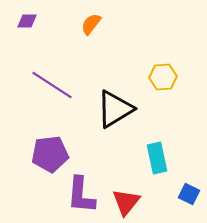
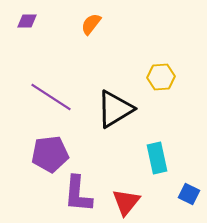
yellow hexagon: moved 2 px left
purple line: moved 1 px left, 12 px down
purple L-shape: moved 3 px left, 1 px up
